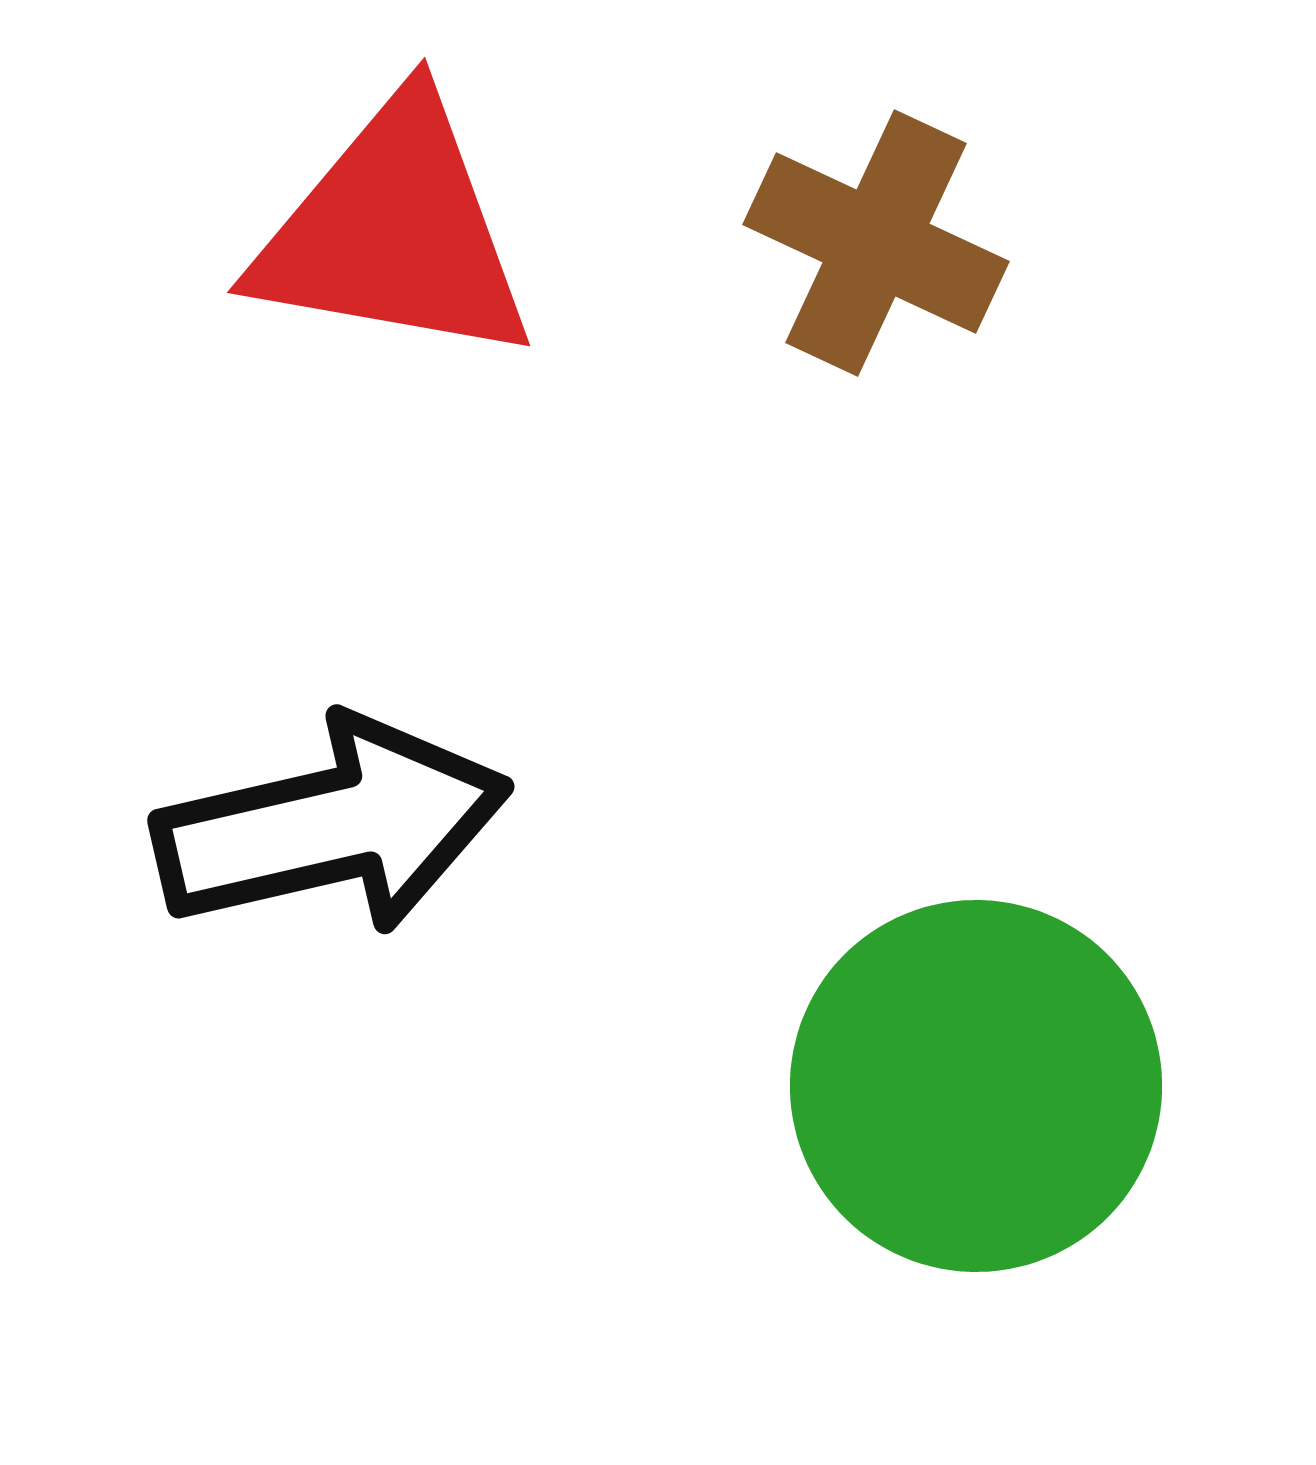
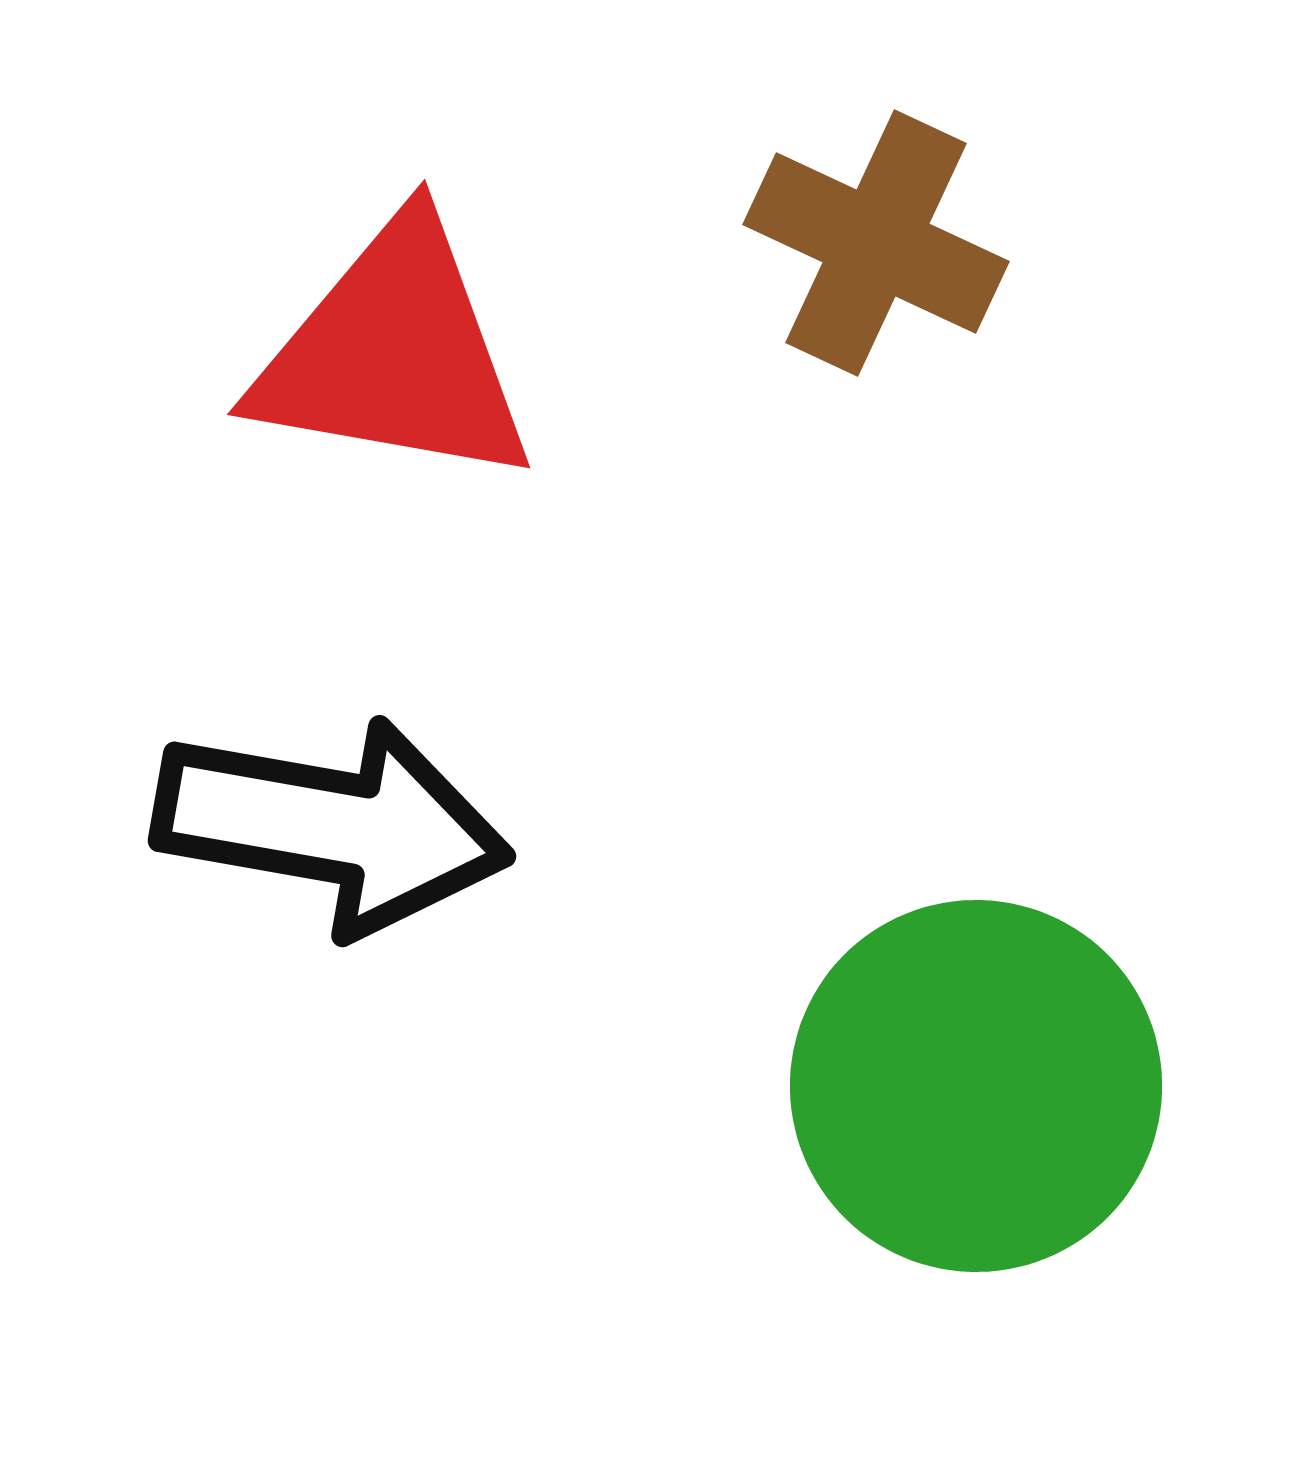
red triangle: moved 122 px down
black arrow: rotated 23 degrees clockwise
